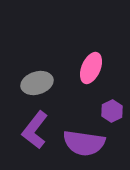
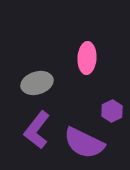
pink ellipse: moved 4 px left, 10 px up; rotated 20 degrees counterclockwise
purple L-shape: moved 2 px right
purple semicircle: rotated 18 degrees clockwise
